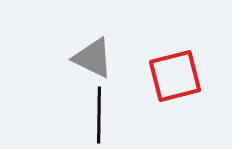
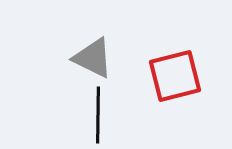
black line: moved 1 px left
